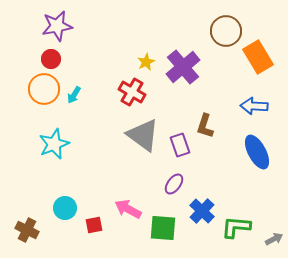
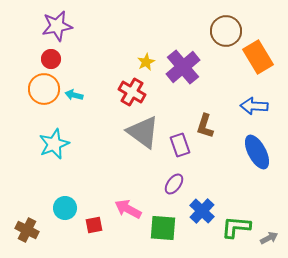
cyan arrow: rotated 72 degrees clockwise
gray triangle: moved 3 px up
gray arrow: moved 5 px left, 1 px up
